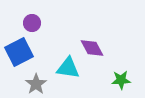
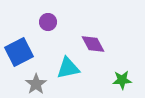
purple circle: moved 16 px right, 1 px up
purple diamond: moved 1 px right, 4 px up
cyan triangle: rotated 20 degrees counterclockwise
green star: moved 1 px right
